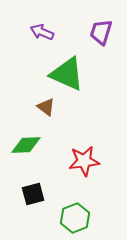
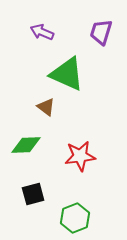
red star: moved 4 px left, 5 px up
